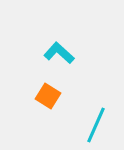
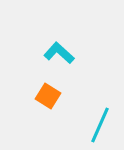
cyan line: moved 4 px right
